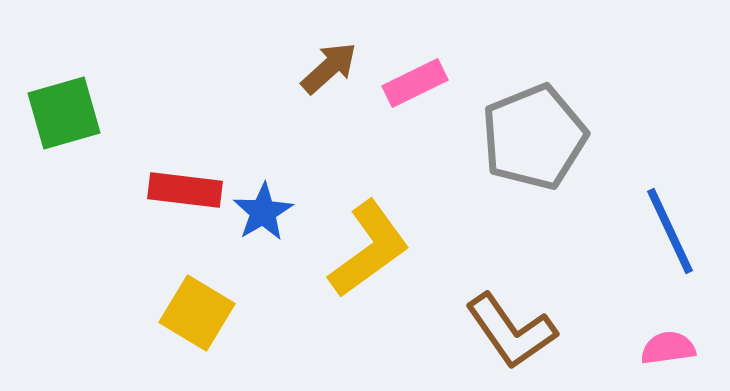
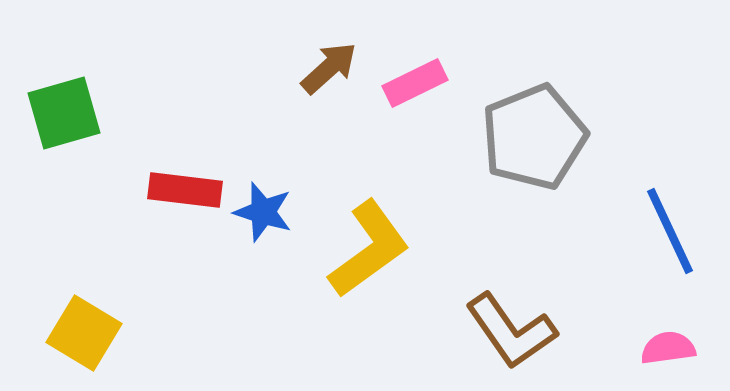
blue star: rotated 24 degrees counterclockwise
yellow square: moved 113 px left, 20 px down
